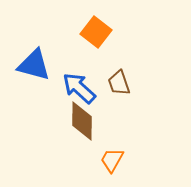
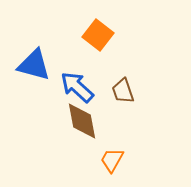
orange square: moved 2 px right, 3 px down
brown trapezoid: moved 4 px right, 8 px down
blue arrow: moved 2 px left, 1 px up
brown diamond: rotated 12 degrees counterclockwise
